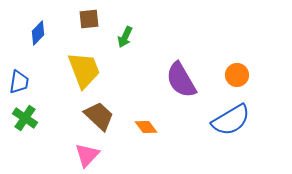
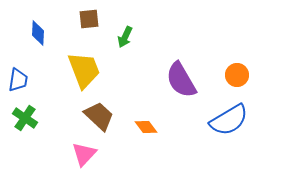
blue diamond: rotated 40 degrees counterclockwise
blue trapezoid: moved 1 px left, 2 px up
blue semicircle: moved 2 px left
pink triangle: moved 3 px left, 1 px up
